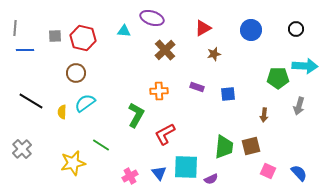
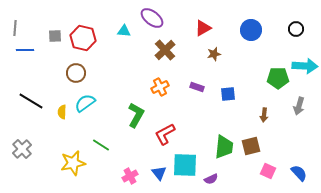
purple ellipse: rotated 20 degrees clockwise
orange cross: moved 1 px right, 4 px up; rotated 24 degrees counterclockwise
cyan square: moved 1 px left, 2 px up
